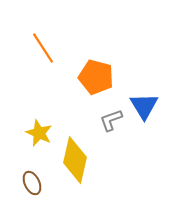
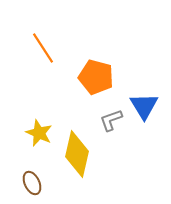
yellow diamond: moved 2 px right, 6 px up
